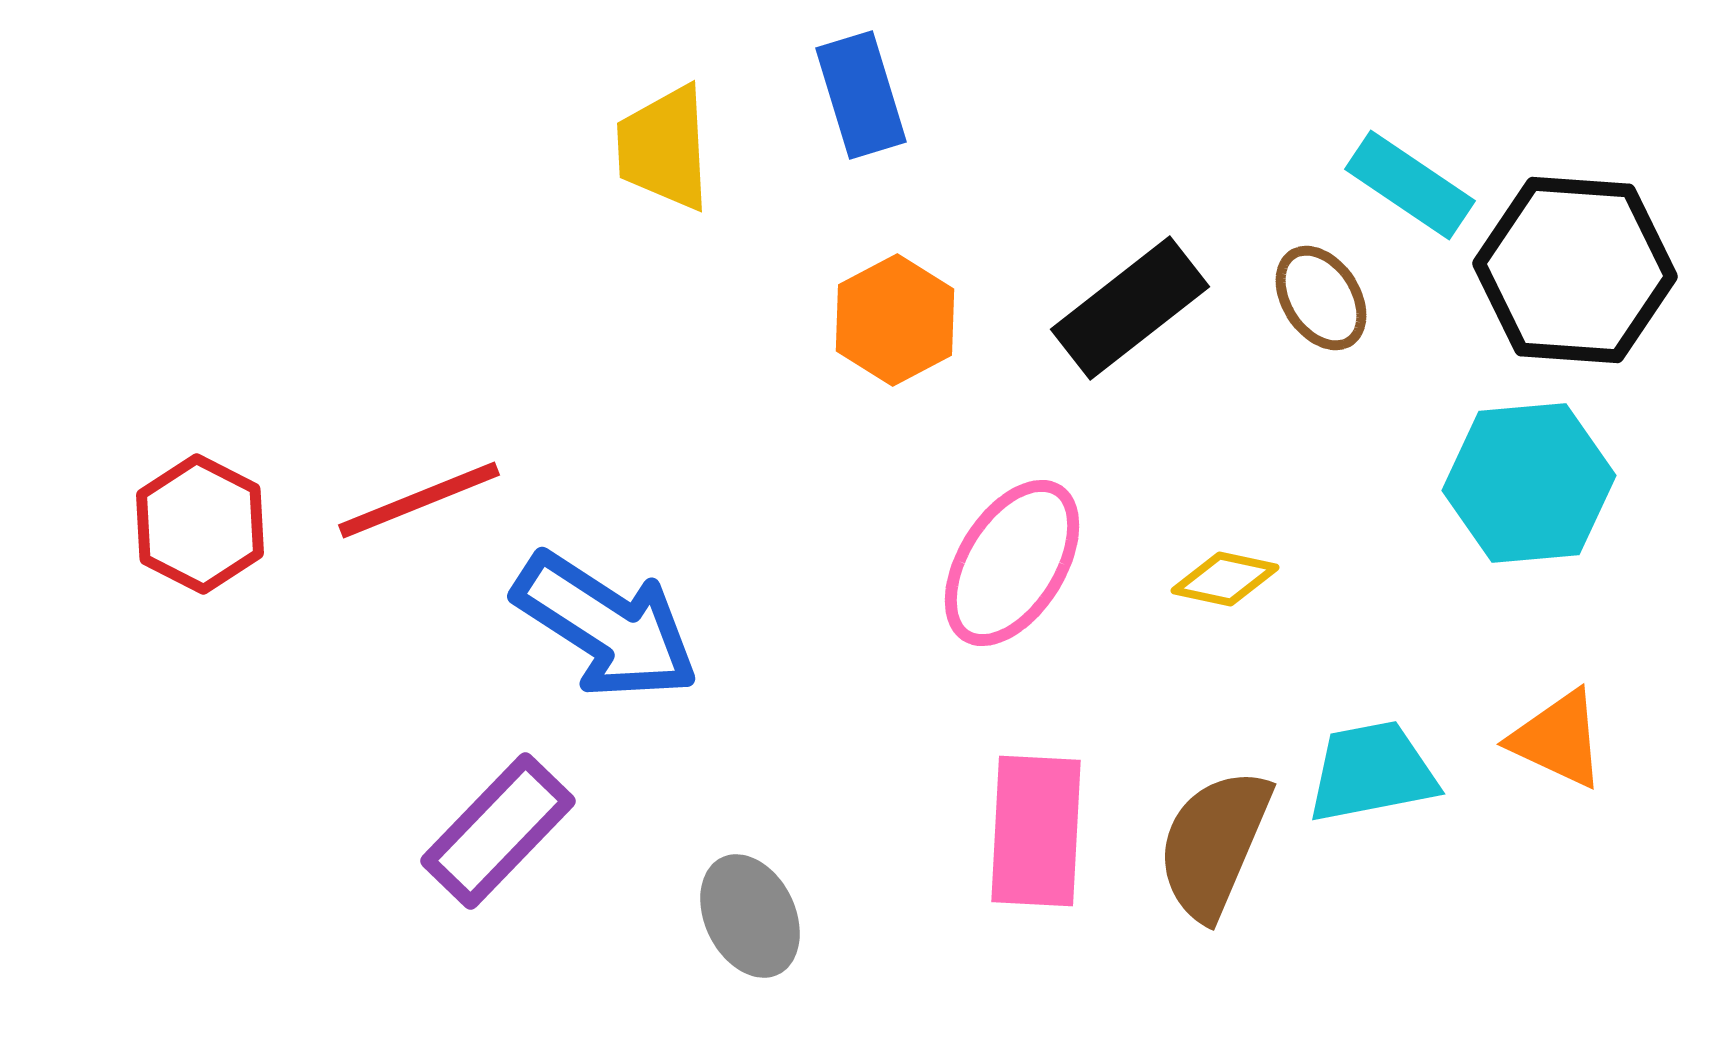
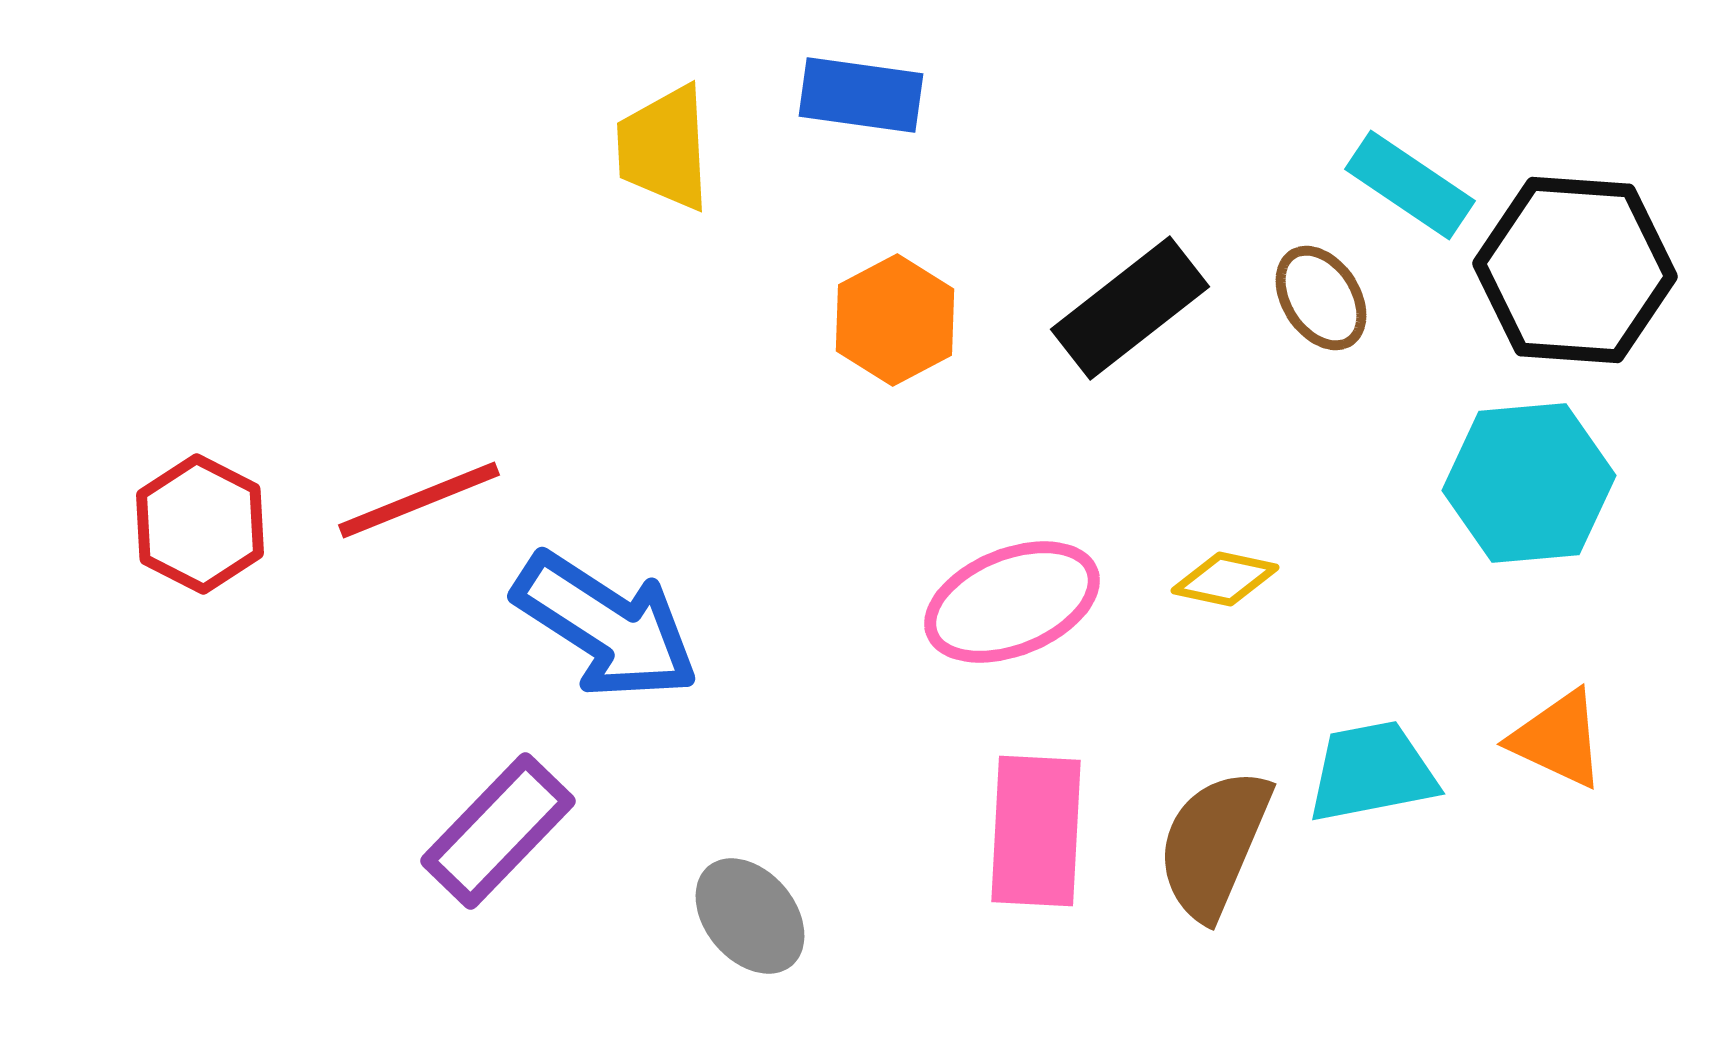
blue rectangle: rotated 65 degrees counterclockwise
pink ellipse: moved 39 px down; rotated 36 degrees clockwise
gray ellipse: rotated 14 degrees counterclockwise
